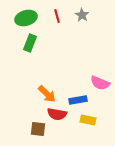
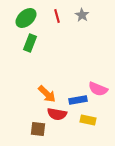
green ellipse: rotated 25 degrees counterclockwise
pink semicircle: moved 2 px left, 6 px down
